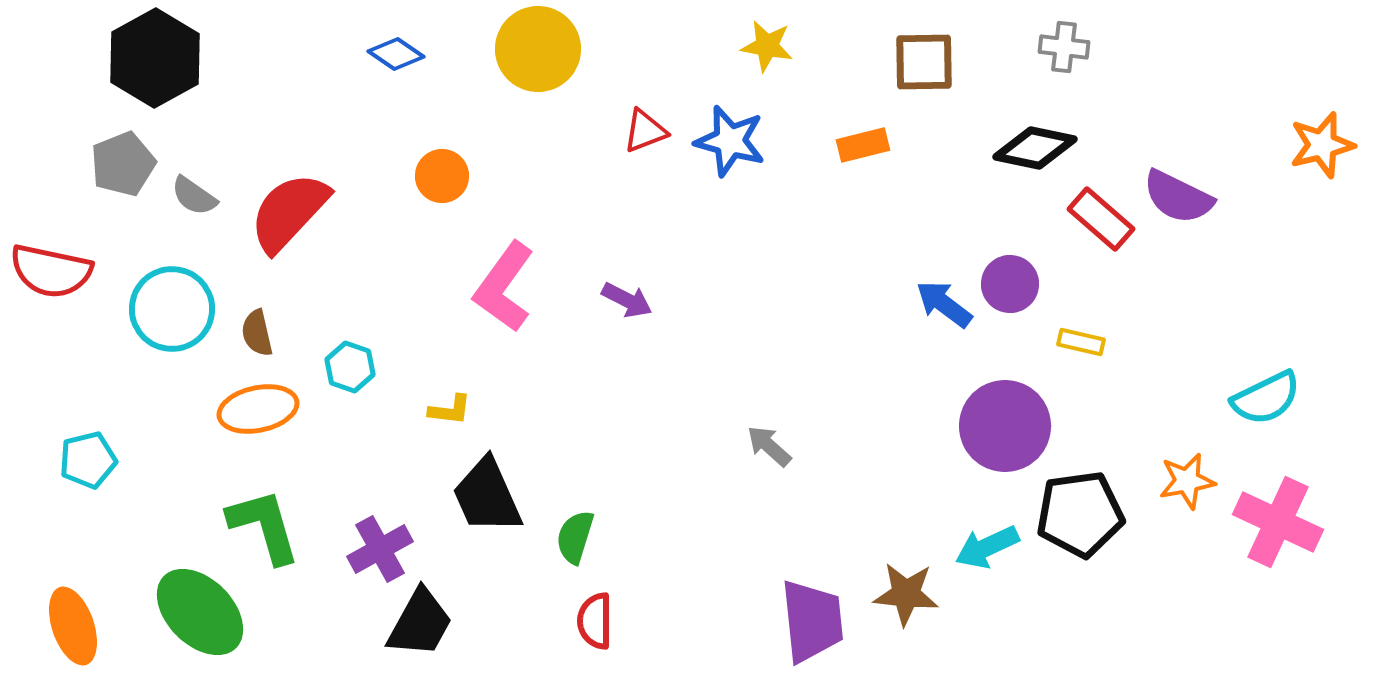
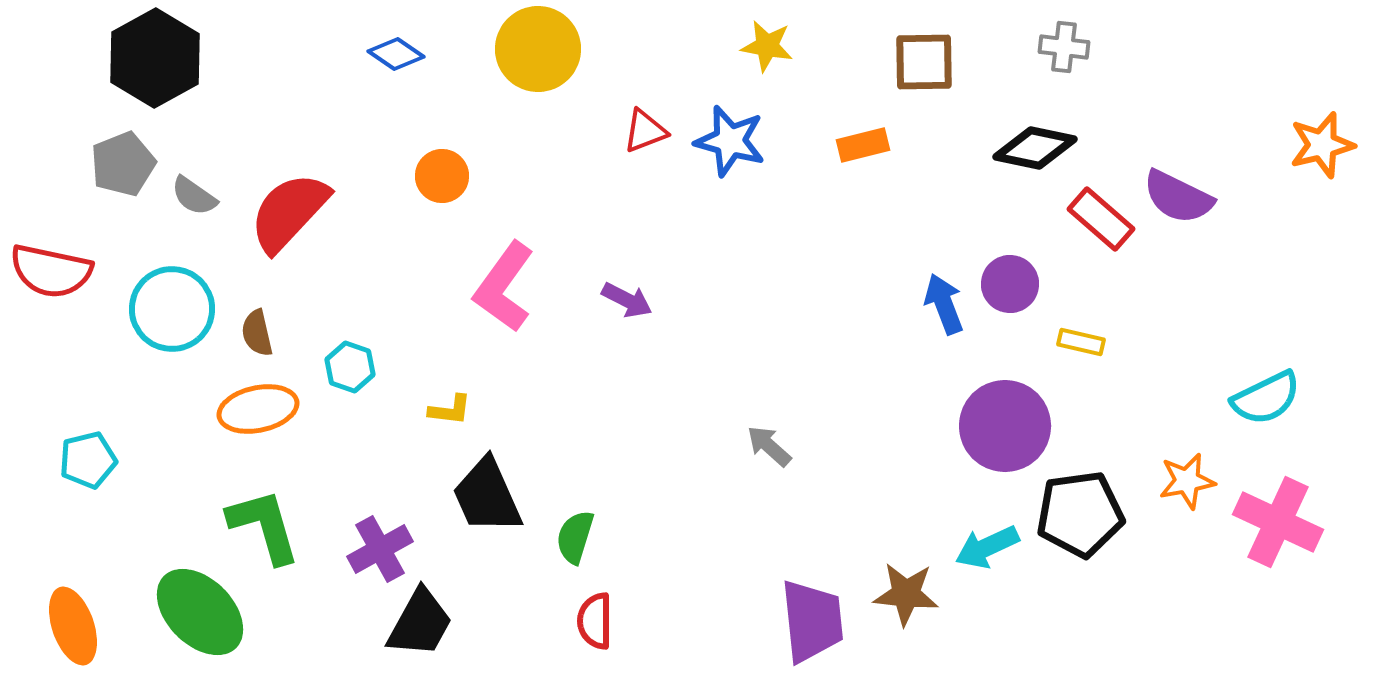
blue arrow at (944, 304): rotated 32 degrees clockwise
